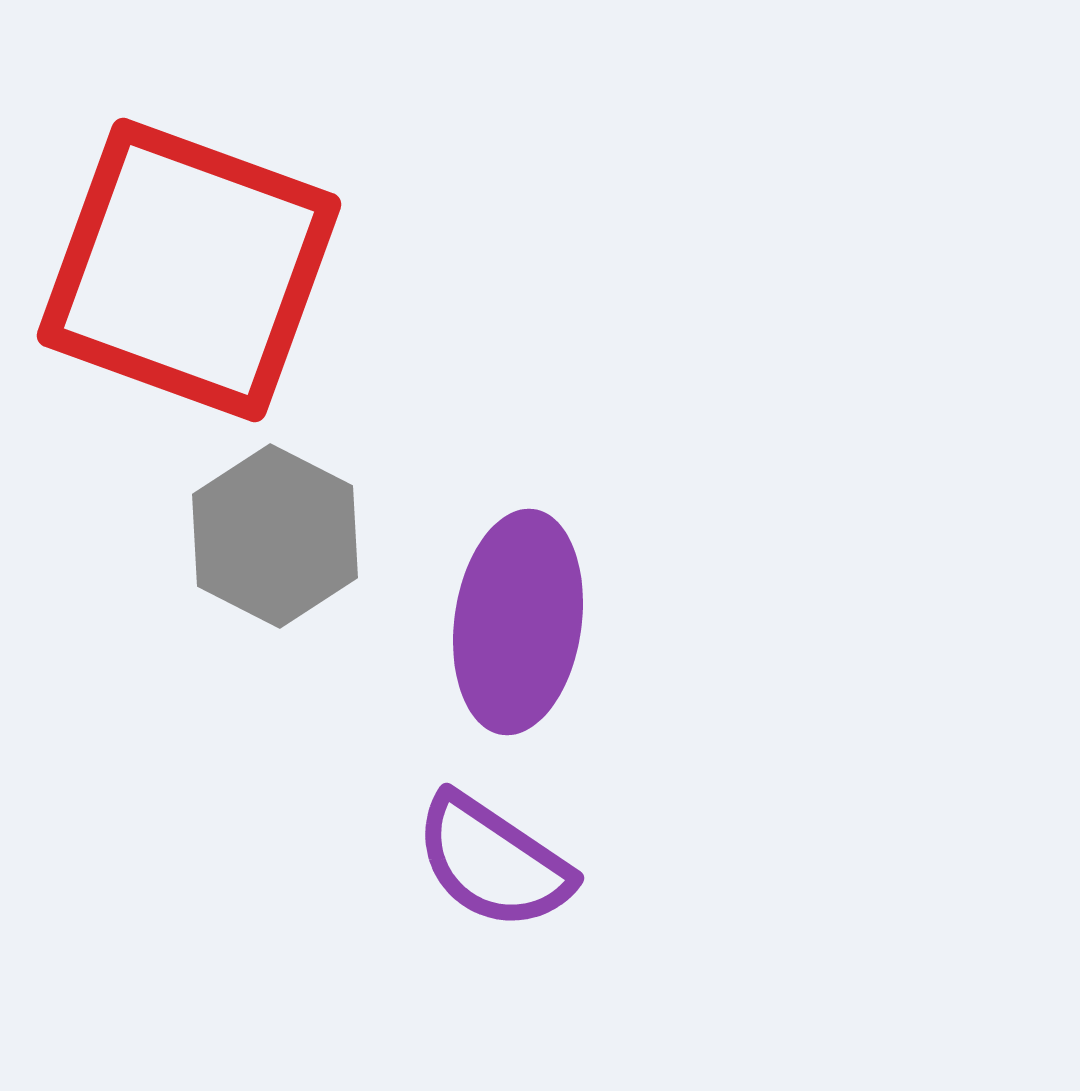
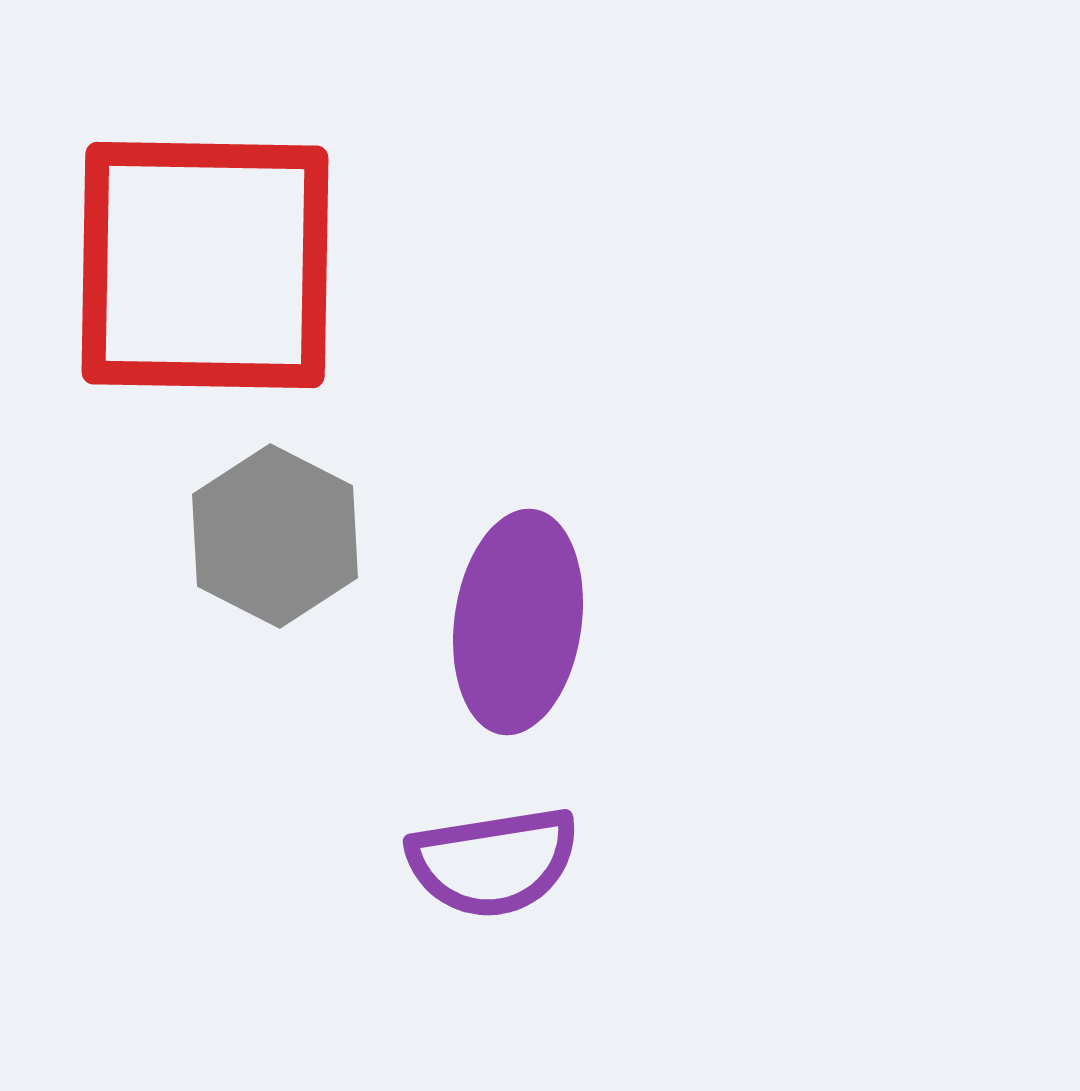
red square: moved 16 px right, 5 px up; rotated 19 degrees counterclockwise
purple semicircle: rotated 43 degrees counterclockwise
